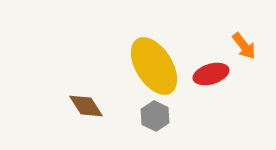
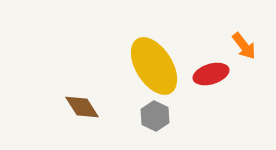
brown diamond: moved 4 px left, 1 px down
